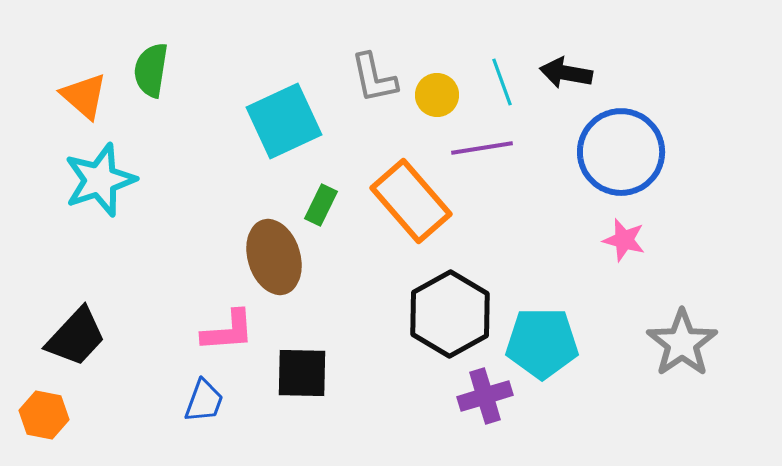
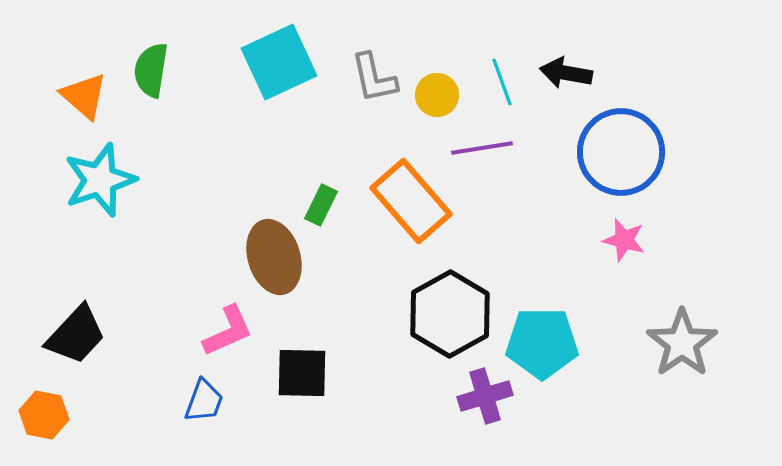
cyan square: moved 5 px left, 59 px up
pink L-shape: rotated 20 degrees counterclockwise
black trapezoid: moved 2 px up
